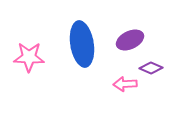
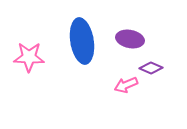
purple ellipse: moved 1 px up; rotated 36 degrees clockwise
blue ellipse: moved 3 px up
pink arrow: moved 1 px right, 1 px down; rotated 20 degrees counterclockwise
